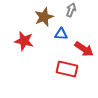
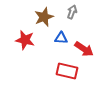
gray arrow: moved 1 px right, 2 px down
blue triangle: moved 4 px down
red star: moved 1 px right, 1 px up
red rectangle: moved 2 px down
